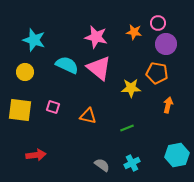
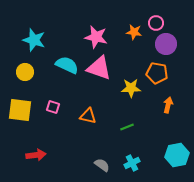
pink circle: moved 2 px left
pink triangle: rotated 20 degrees counterclockwise
green line: moved 1 px up
